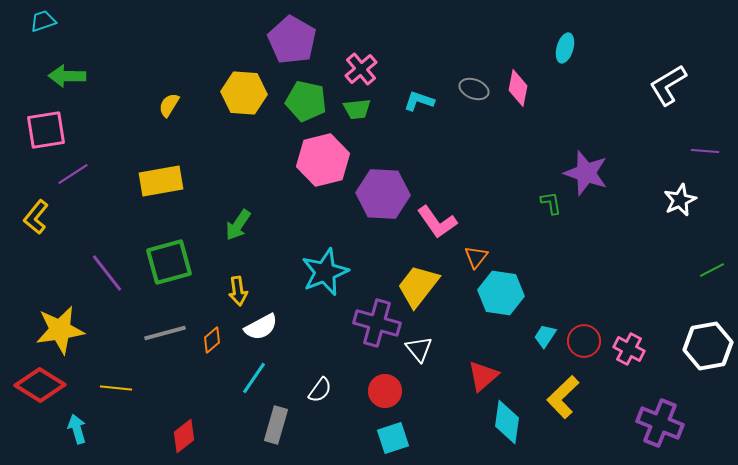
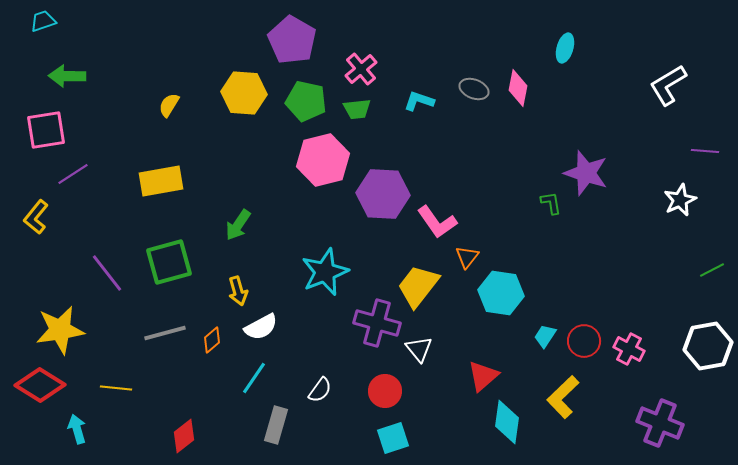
orange triangle at (476, 257): moved 9 px left
yellow arrow at (238, 291): rotated 8 degrees counterclockwise
